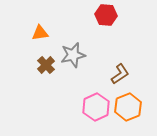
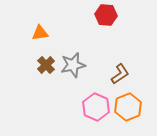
gray star: moved 10 px down
pink hexagon: rotated 12 degrees counterclockwise
